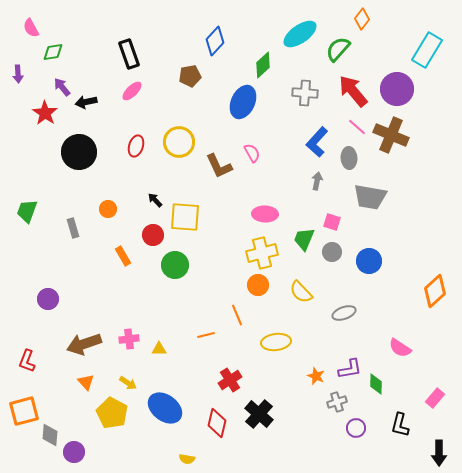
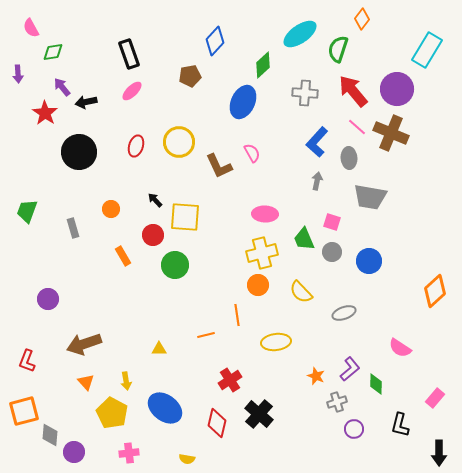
green semicircle at (338, 49): rotated 24 degrees counterclockwise
brown cross at (391, 135): moved 2 px up
orange circle at (108, 209): moved 3 px right
green trapezoid at (304, 239): rotated 45 degrees counterclockwise
orange line at (237, 315): rotated 15 degrees clockwise
pink cross at (129, 339): moved 114 px down
purple L-shape at (350, 369): rotated 30 degrees counterclockwise
yellow arrow at (128, 383): moved 2 px left, 2 px up; rotated 48 degrees clockwise
purple circle at (356, 428): moved 2 px left, 1 px down
